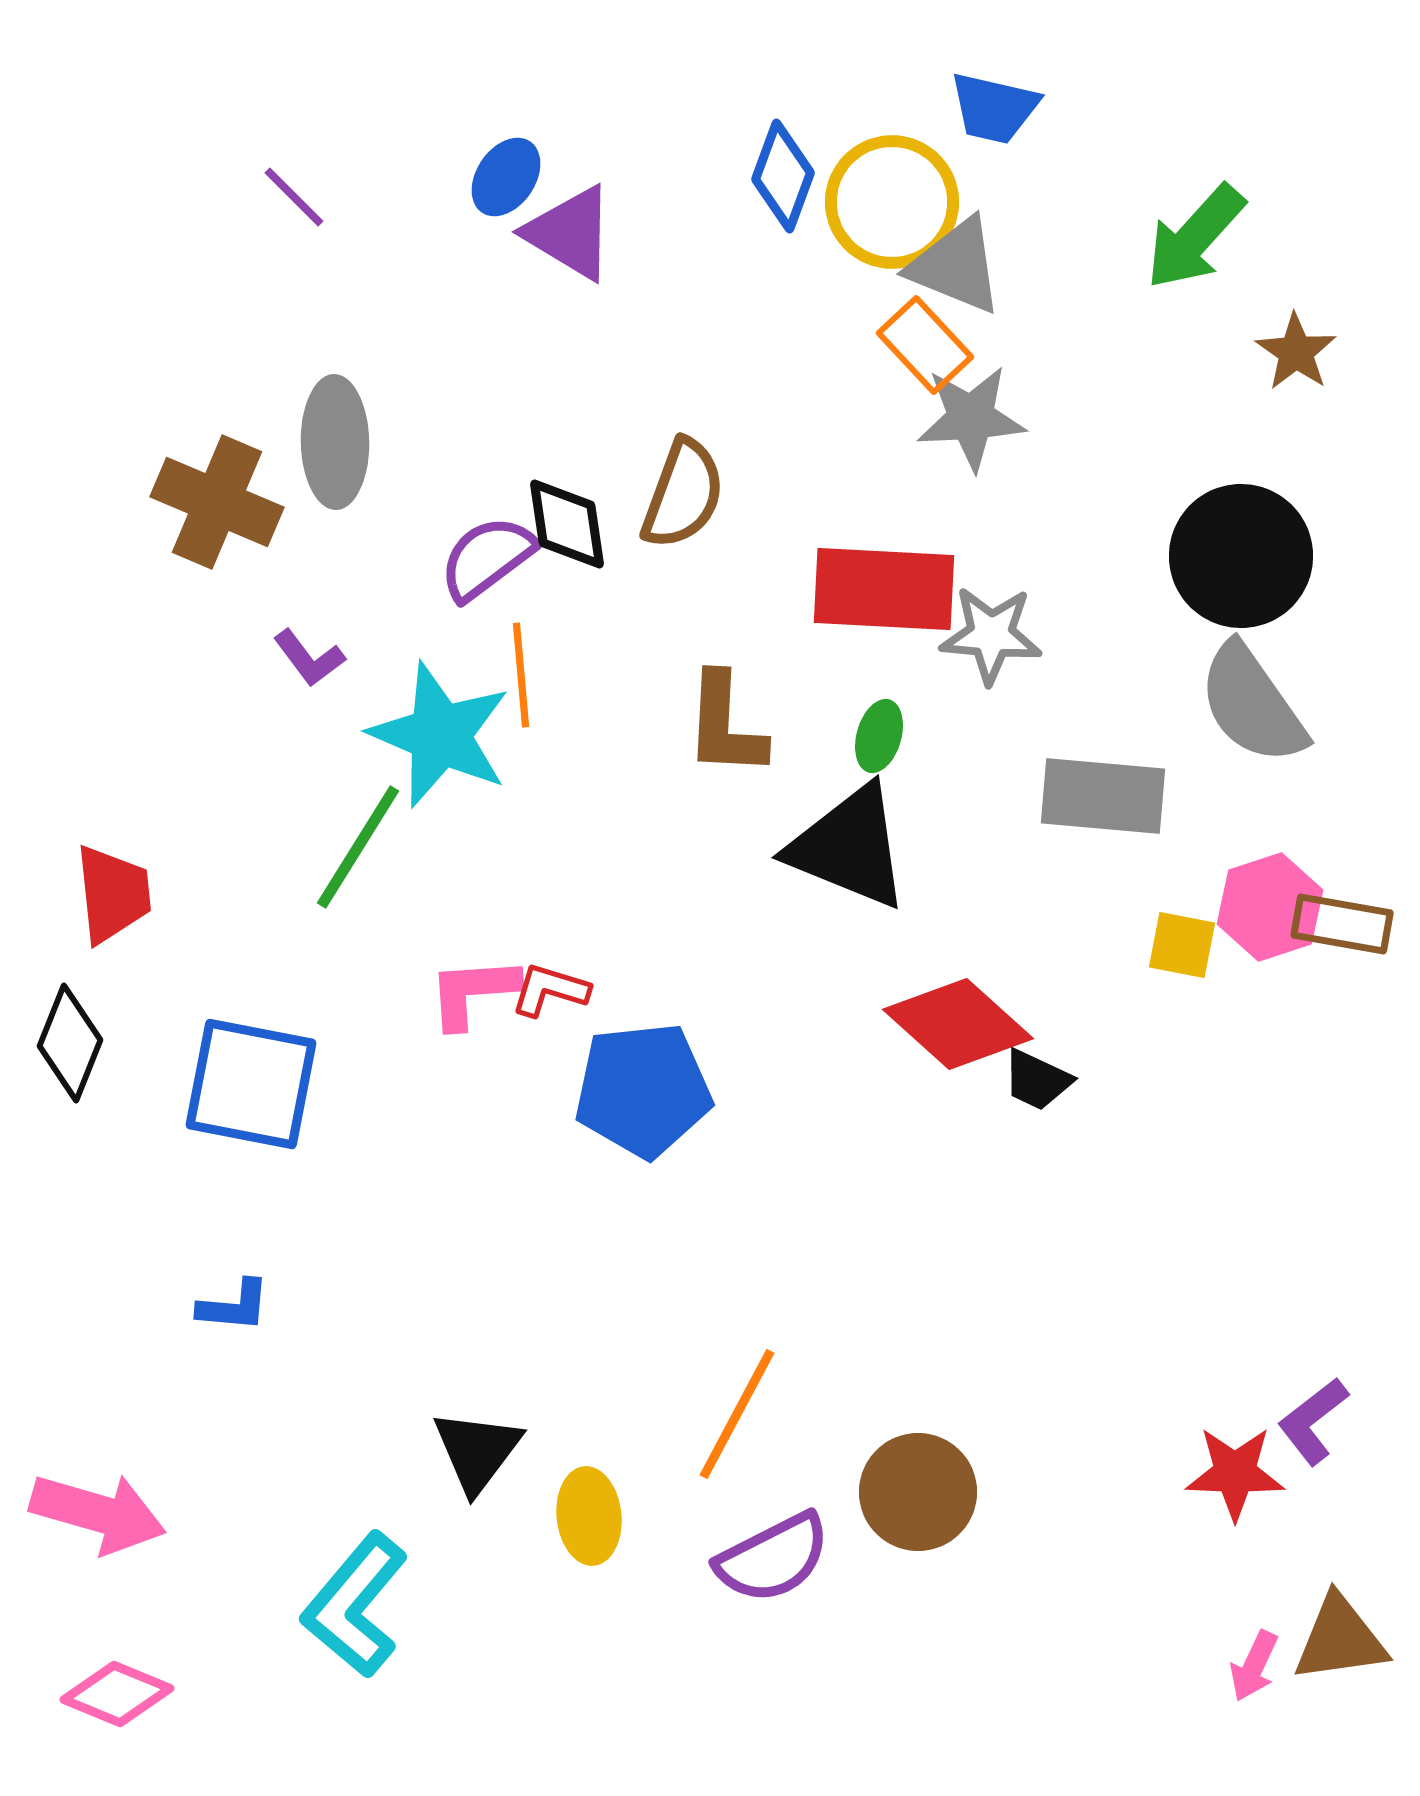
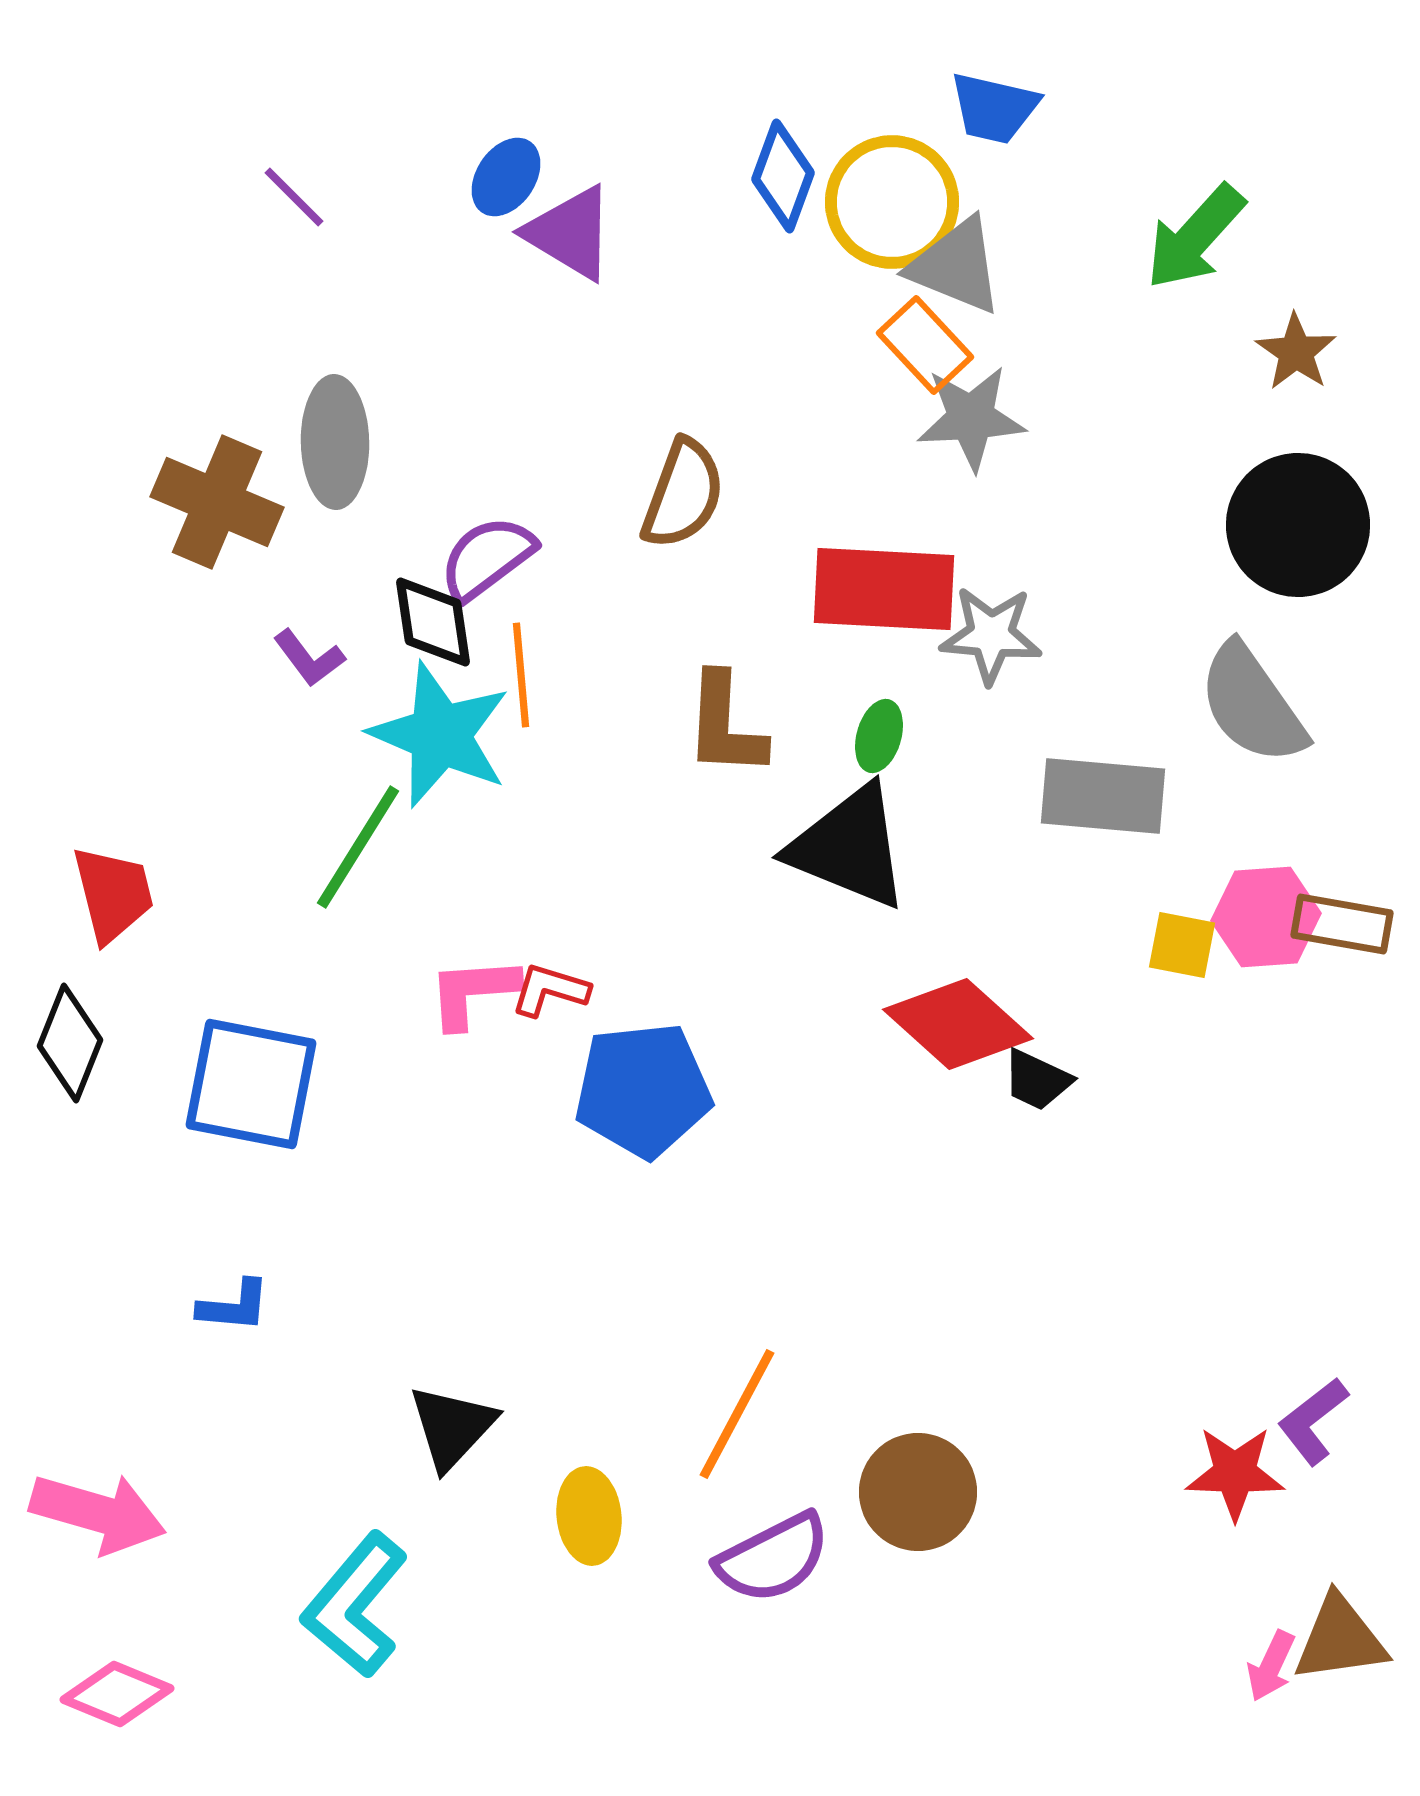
black diamond at (567, 524): moved 134 px left, 98 px down
black circle at (1241, 556): moved 57 px right, 31 px up
red trapezoid at (113, 894): rotated 8 degrees counterclockwise
pink hexagon at (1270, 907): moved 4 px left, 10 px down; rotated 14 degrees clockwise
black triangle at (477, 1451): moved 25 px left, 24 px up; rotated 6 degrees clockwise
pink arrow at (1254, 1666): moved 17 px right
